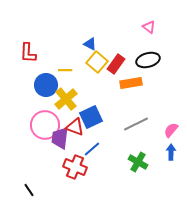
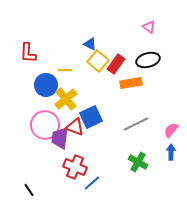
yellow square: moved 1 px right, 1 px up
blue line: moved 34 px down
